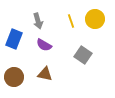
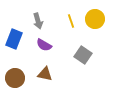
brown circle: moved 1 px right, 1 px down
